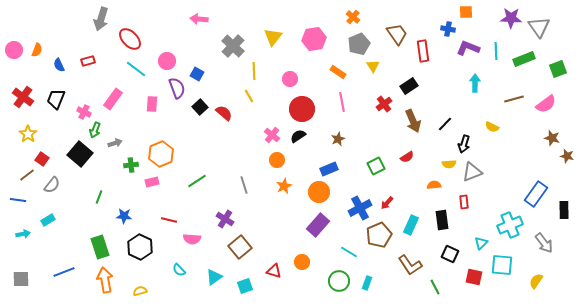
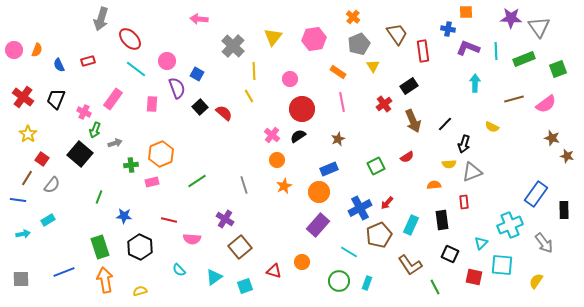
brown line at (27, 175): moved 3 px down; rotated 21 degrees counterclockwise
